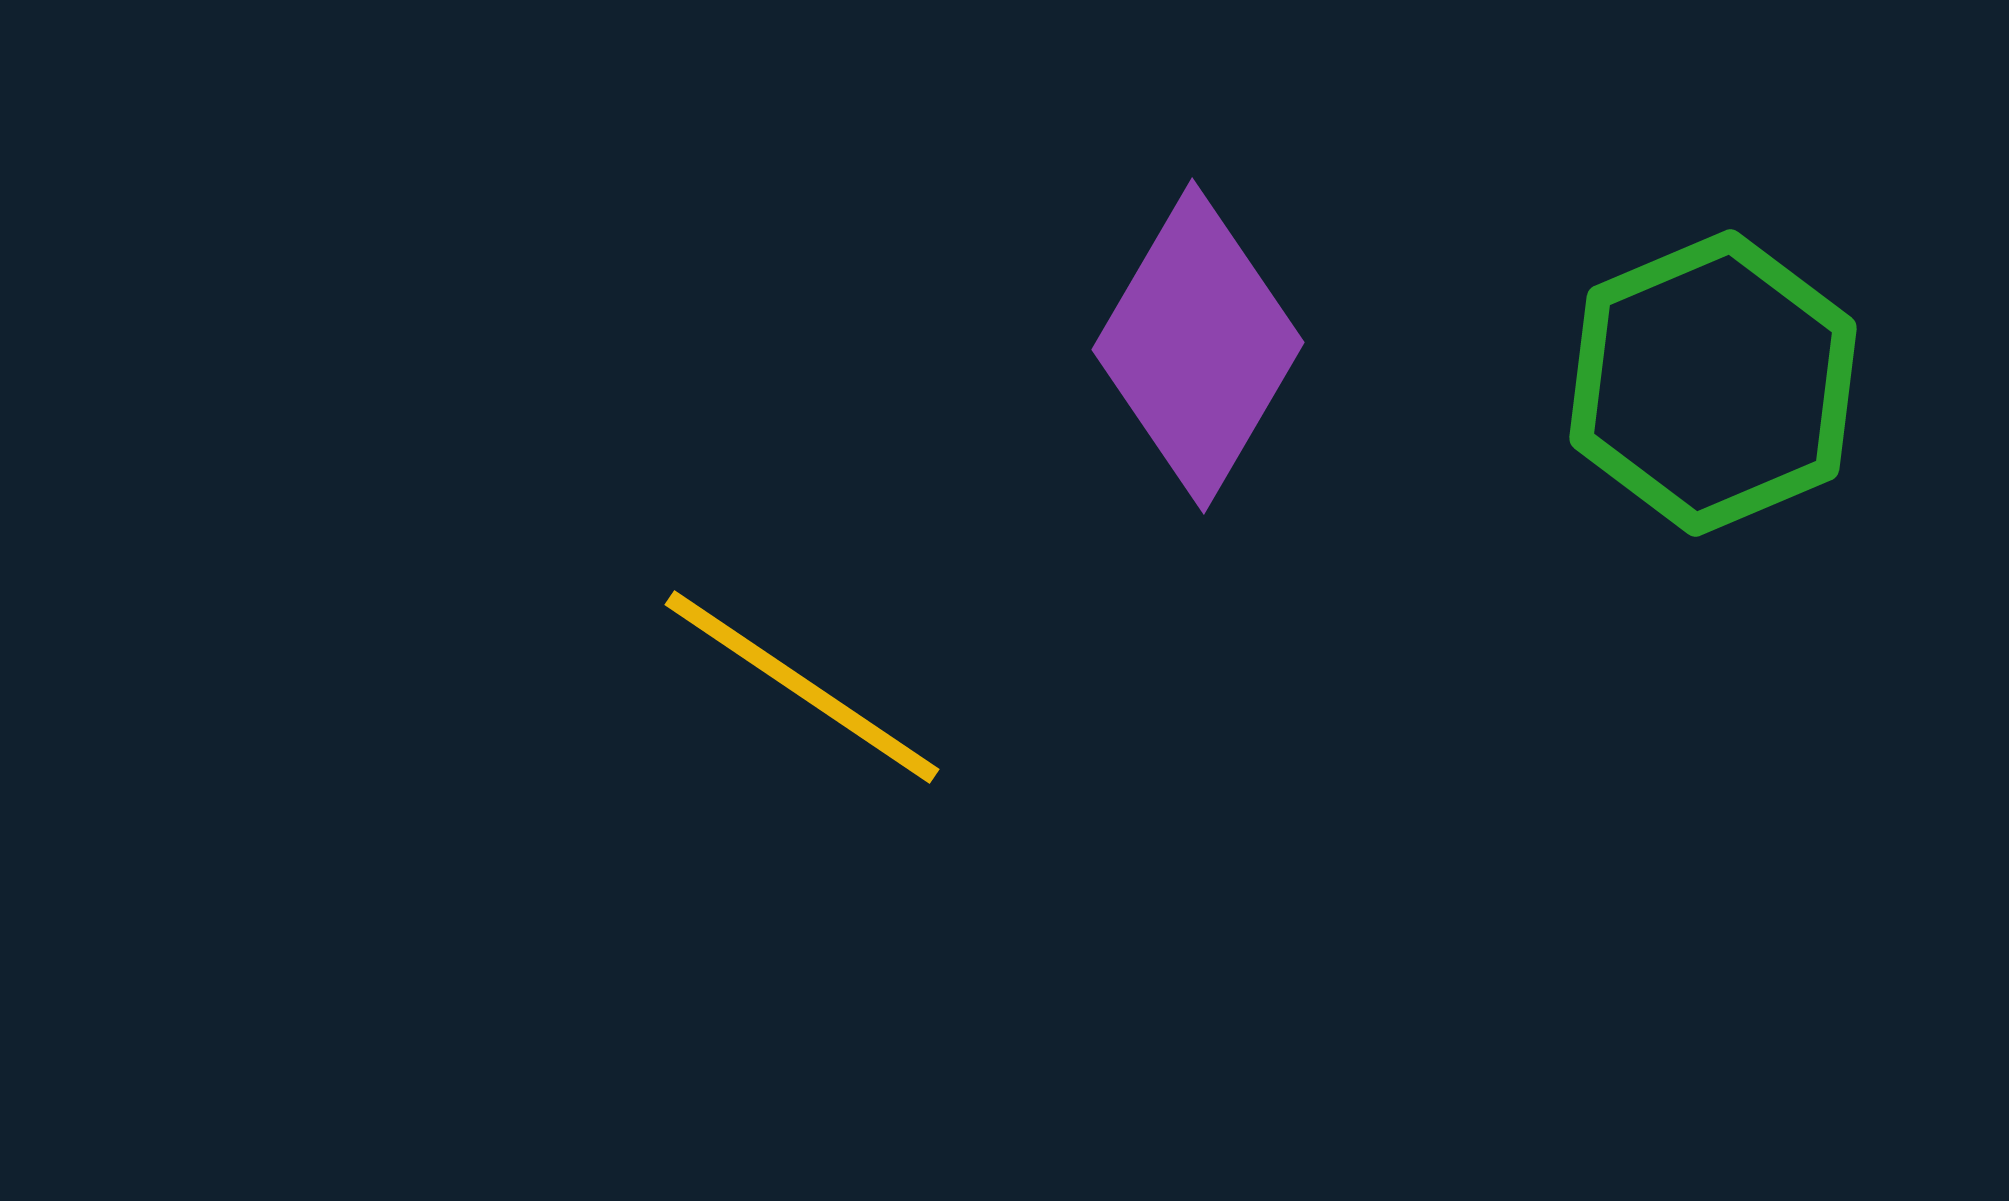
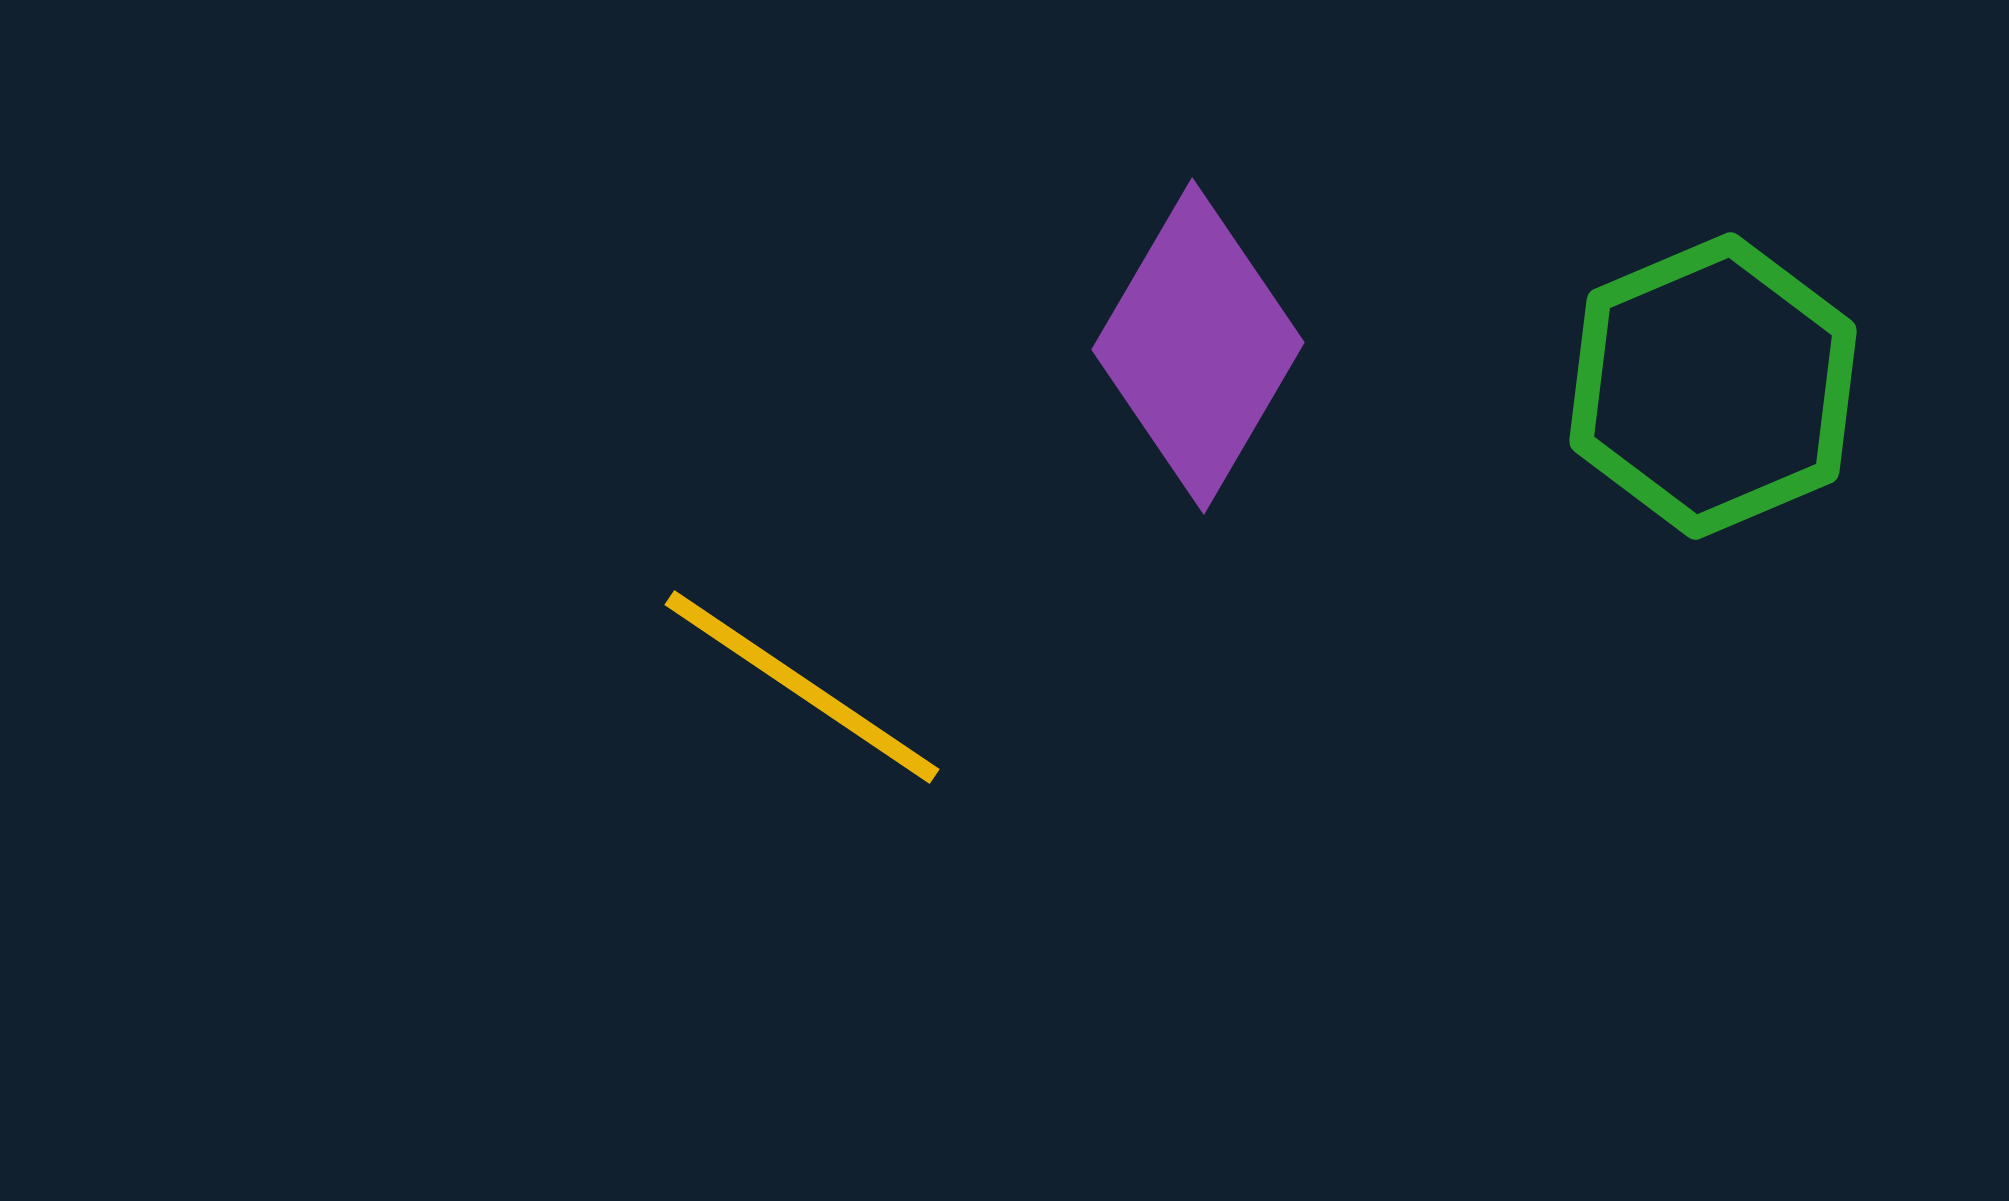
green hexagon: moved 3 px down
